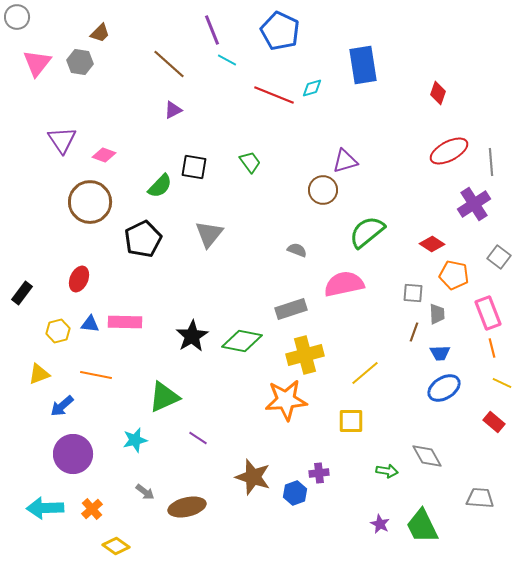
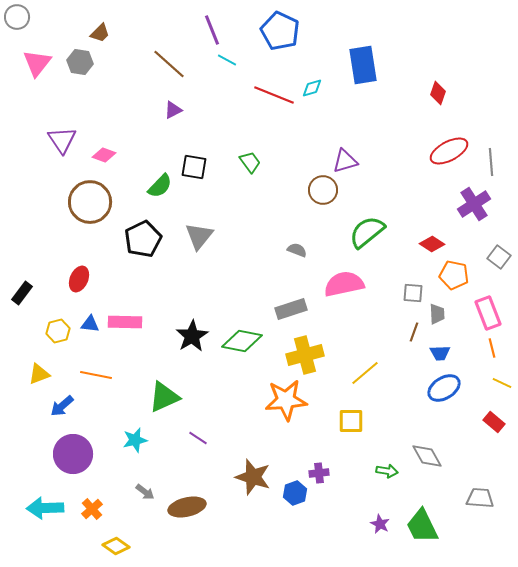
gray triangle at (209, 234): moved 10 px left, 2 px down
